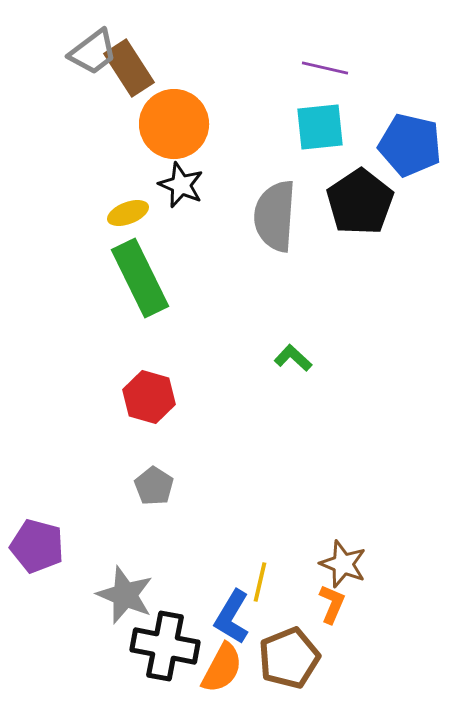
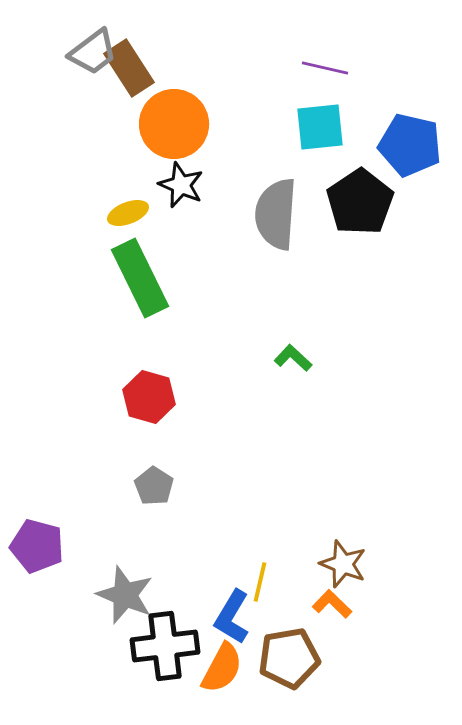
gray semicircle: moved 1 px right, 2 px up
orange L-shape: rotated 69 degrees counterclockwise
black cross: rotated 18 degrees counterclockwise
brown pentagon: rotated 12 degrees clockwise
